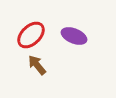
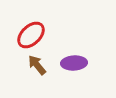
purple ellipse: moved 27 px down; rotated 25 degrees counterclockwise
